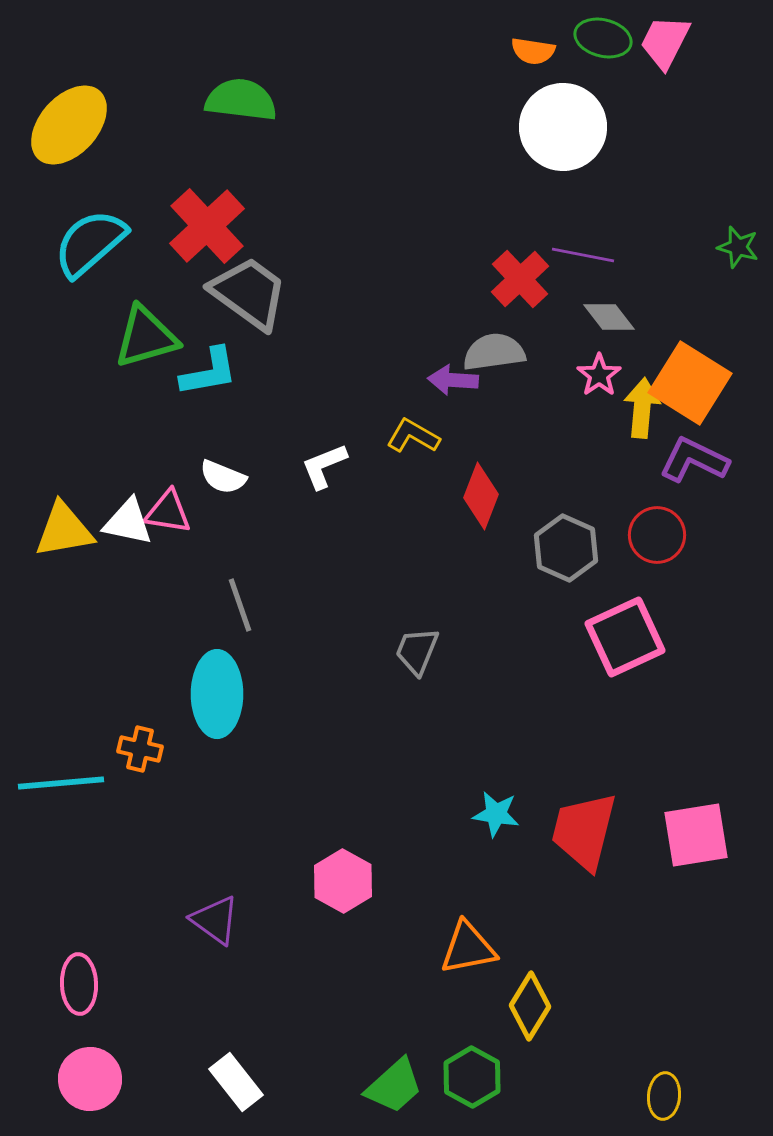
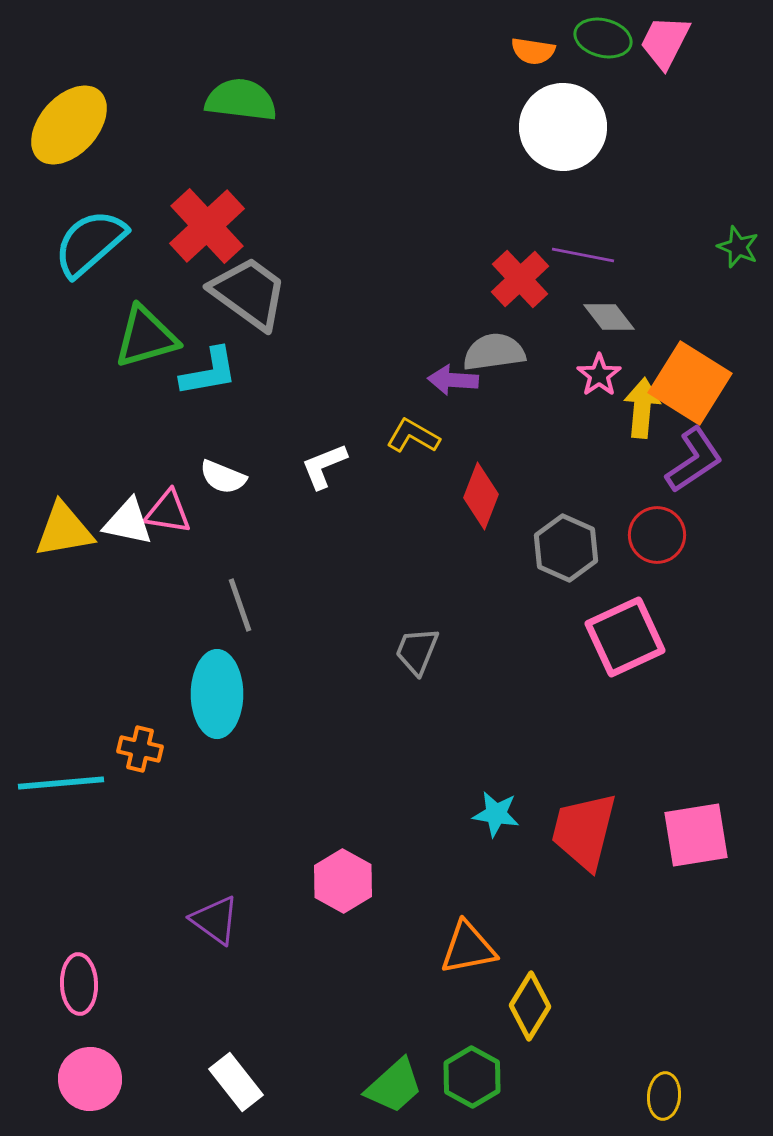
green star at (738, 247): rotated 6 degrees clockwise
purple L-shape at (694, 460): rotated 120 degrees clockwise
